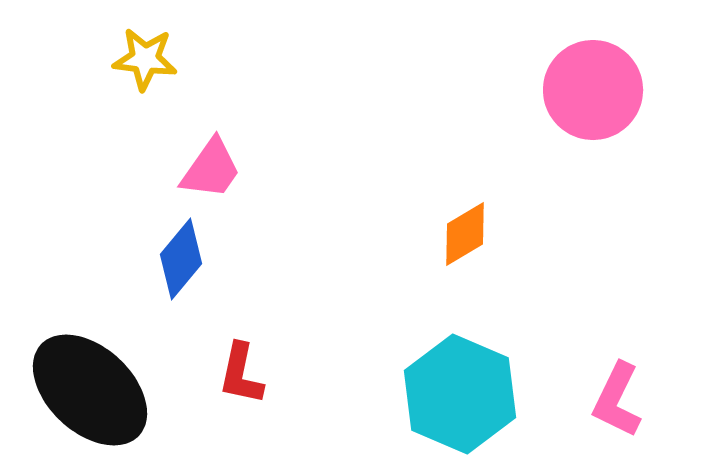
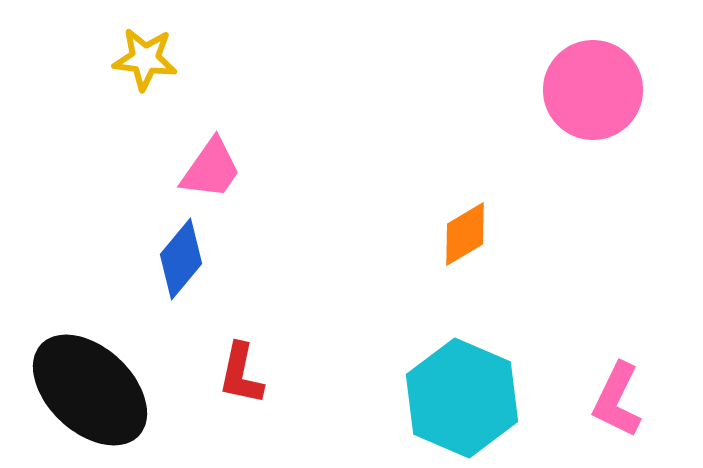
cyan hexagon: moved 2 px right, 4 px down
